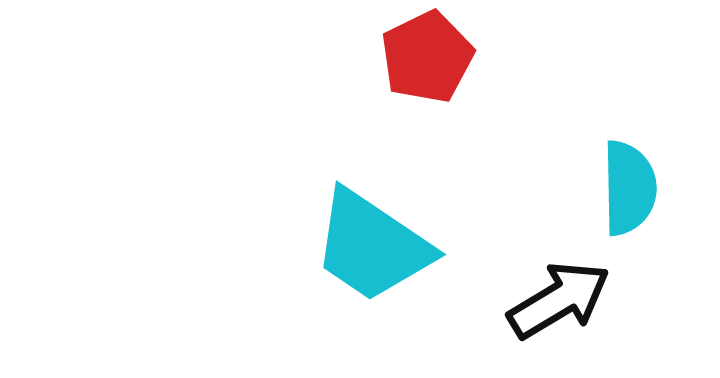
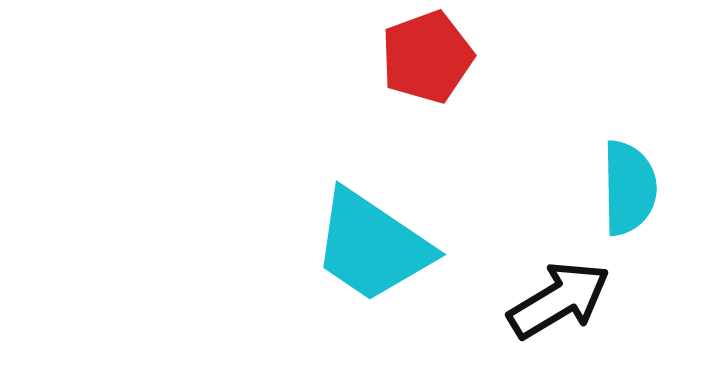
red pentagon: rotated 6 degrees clockwise
